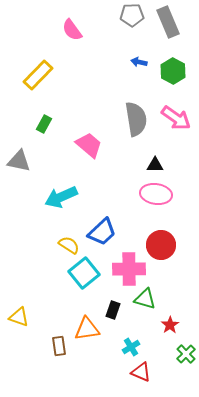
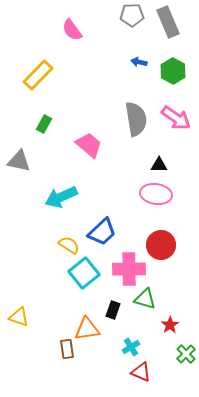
black triangle: moved 4 px right
brown rectangle: moved 8 px right, 3 px down
